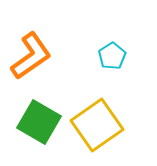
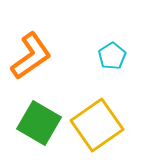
green square: moved 1 px down
